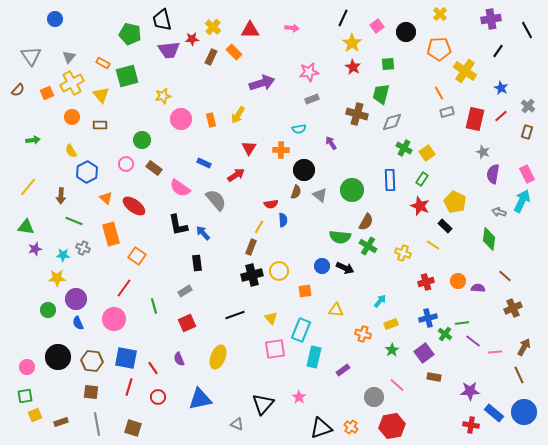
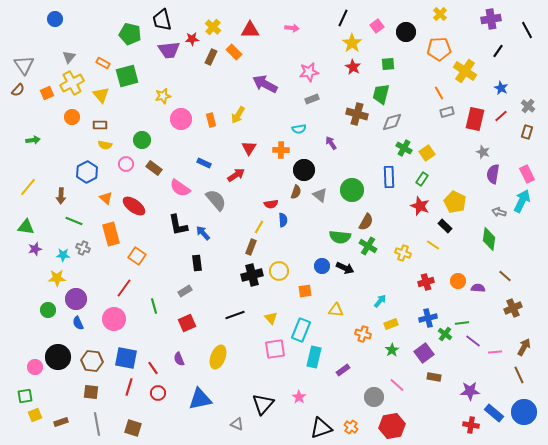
gray triangle at (31, 56): moved 7 px left, 9 px down
purple arrow at (262, 83): moved 3 px right, 1 px down; rotated 135 degrees counterclockwise
yellow semicircle at (71, 151): moved 34 px right, 6 px up; rotated 48 degrees counterclockwise
blue rectangle at (390, 180): moved 1 px left, 3 px up
pink circle at (27, 367): moved 8 px right
red circle at (158, 397): moved 4 px up
